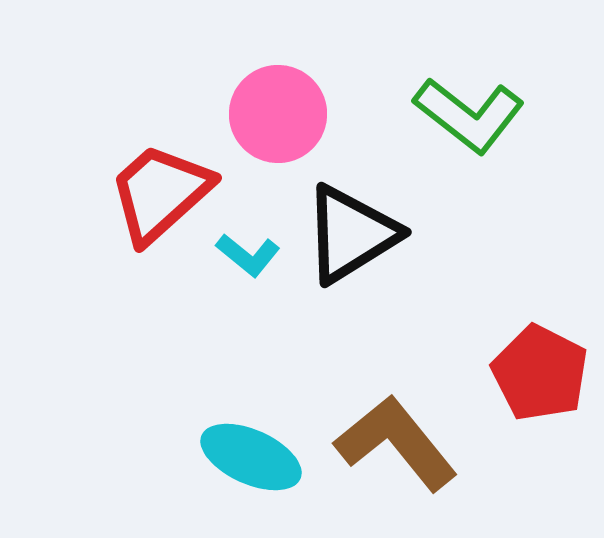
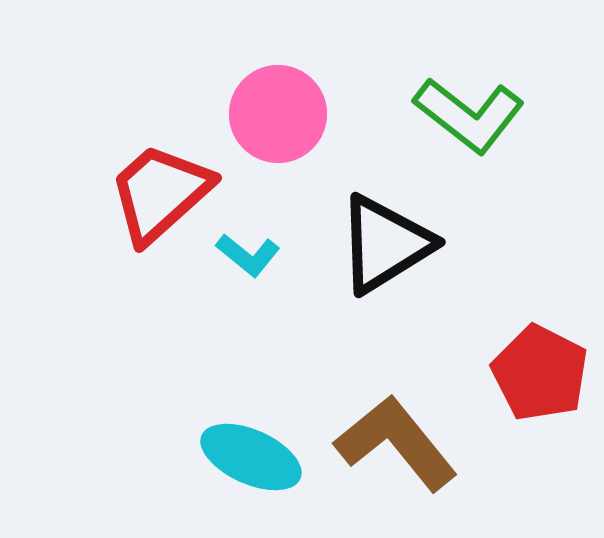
black triangle: moved 34 px right, 10 px down
